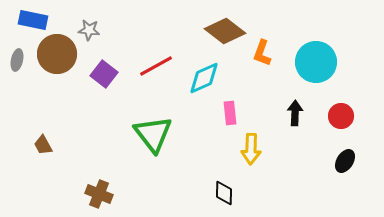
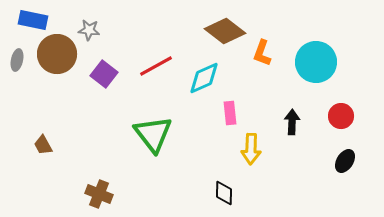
black arrow: moved 3 px left, 9 px down
